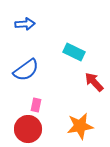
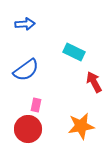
red arrow: rotated 15 degrees clockwise
orange star: moved 1 px right
